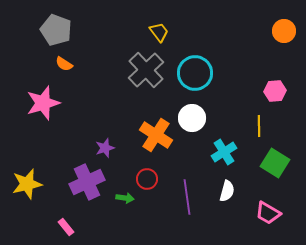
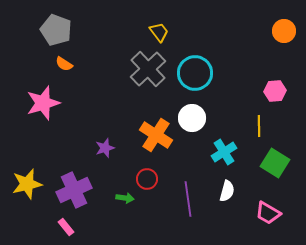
gray cross: moved 2 px right, 1 px up
purple cross: moved 13 px left, 8 px down
purple line: moved 1 px right, 2 px down
